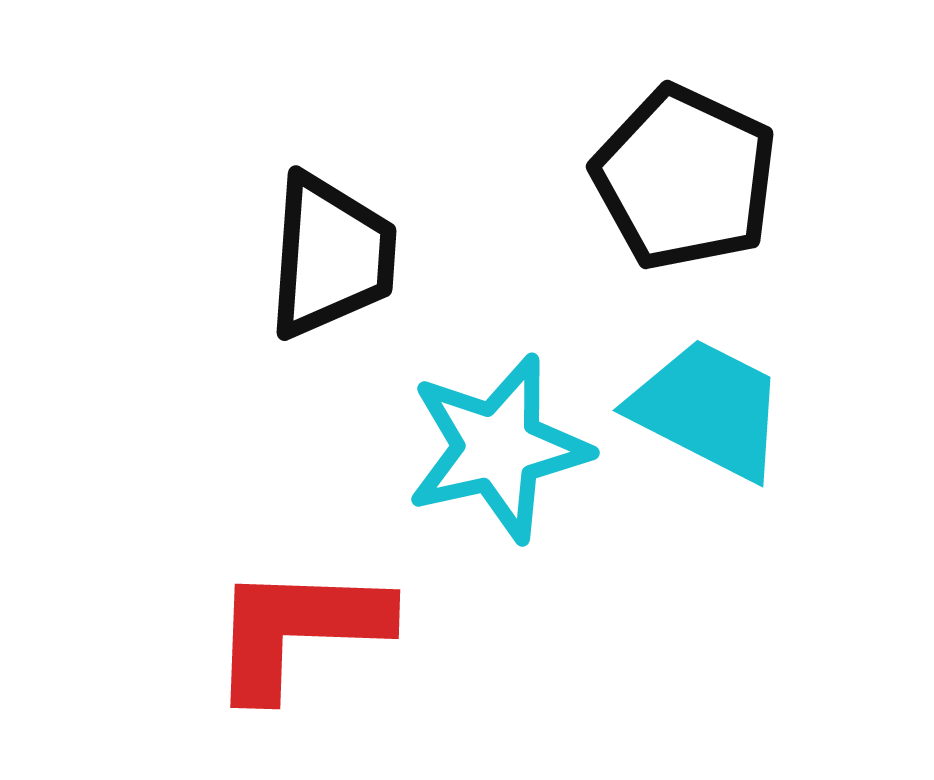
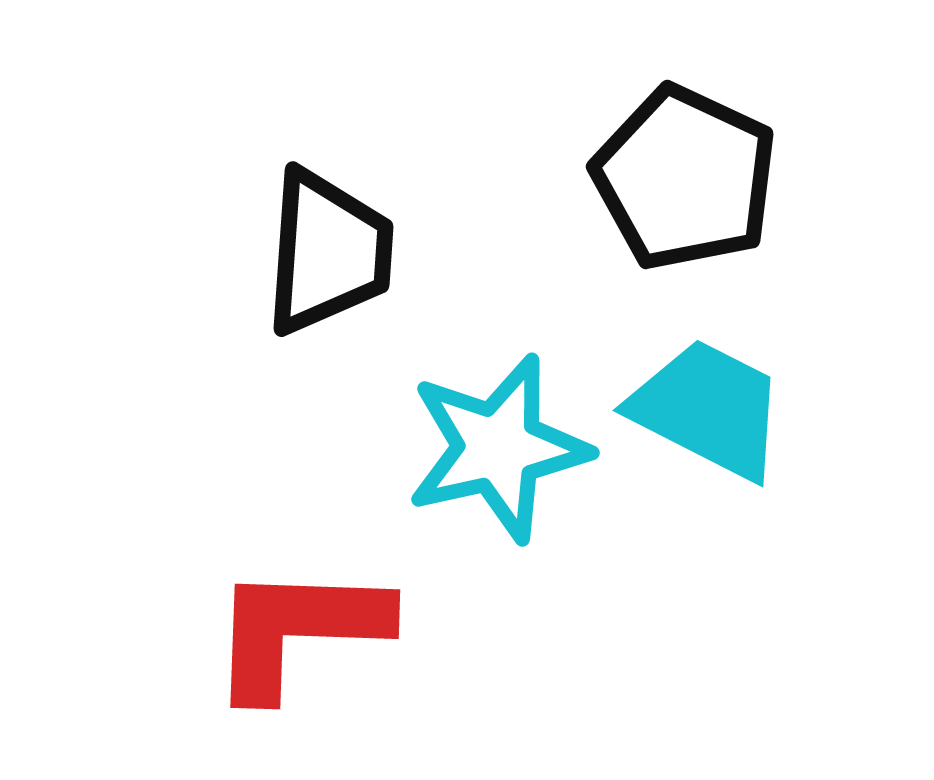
black trapezoid: moved 3 px left, 4 px up
